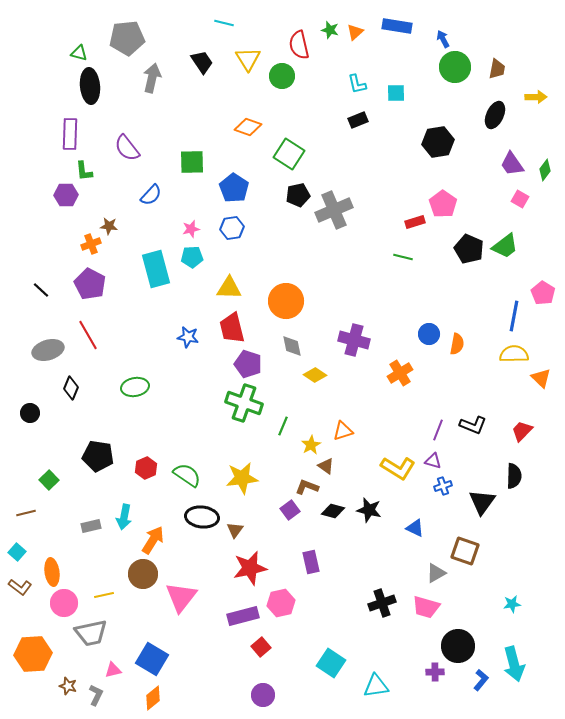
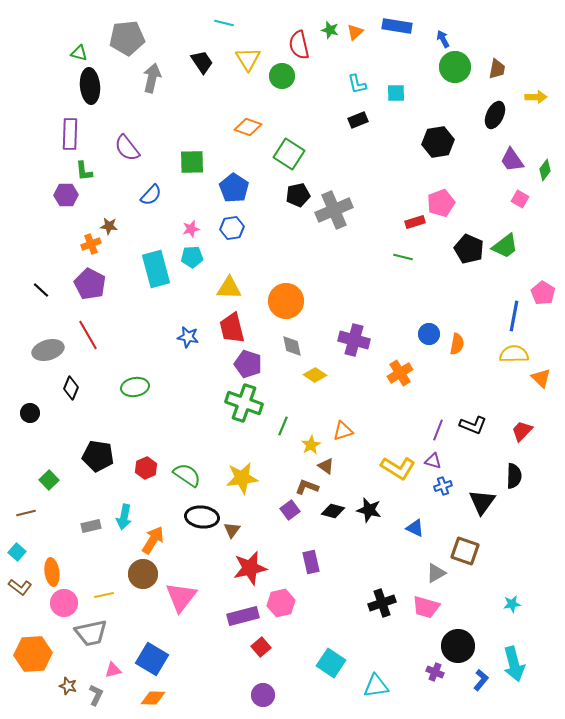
purple trapezoid at (512, 164): moved 4 px up
pink pentagon at (443, 204): moved 2 px left, 1 px up; rotated 16 degrees clockwise
brown triangle at (235, 530): moved 3 px left
purple cross at (435, 672): rotated 24 degrees clockwise
orange diamond at (153, 698): rotated 40 degrees clockwise
